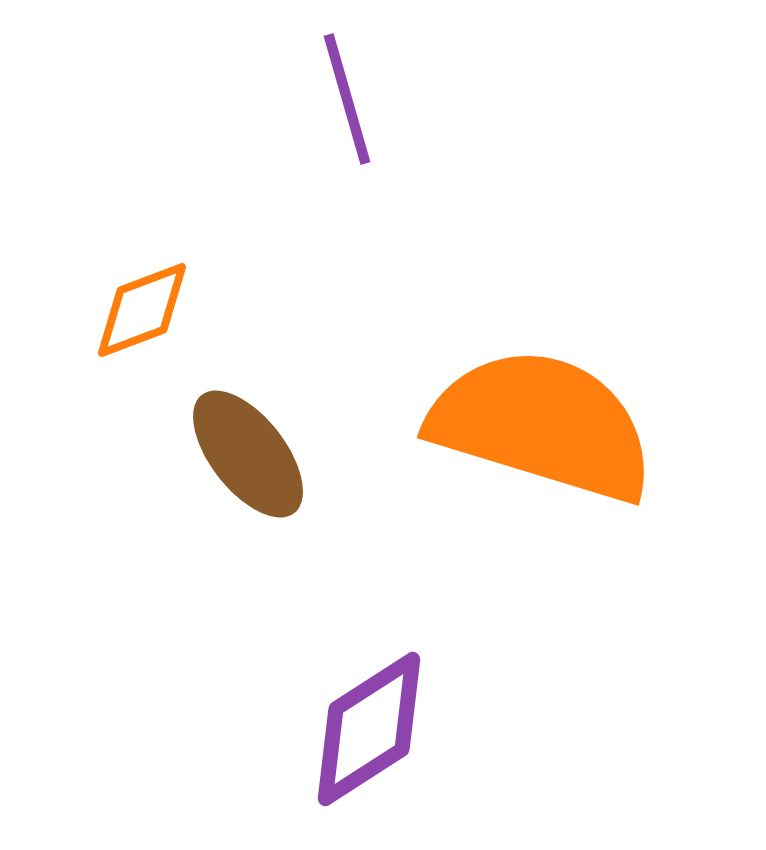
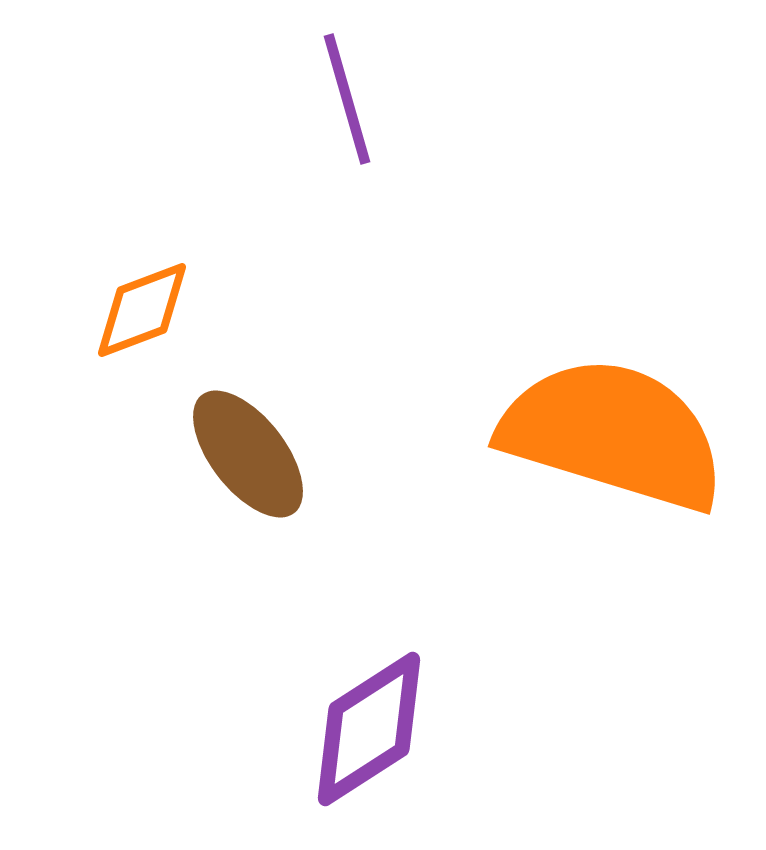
orange semicircle: moved 71 px right, 9 px down
